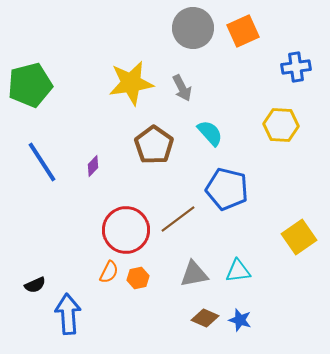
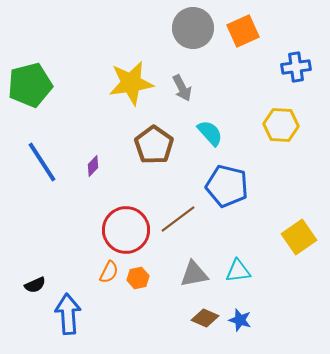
blue pentagon: moved 3 px up
